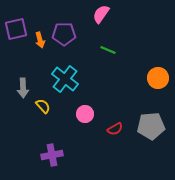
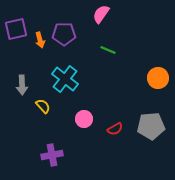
gray arrow: moved 1 px left, 3 px up
pink circle: moved 1 px left, 5 px down
